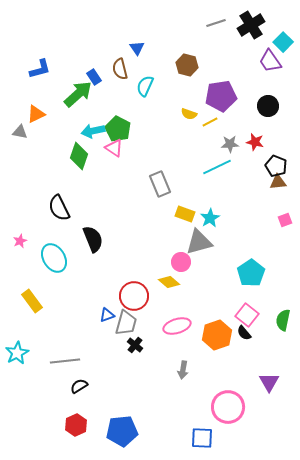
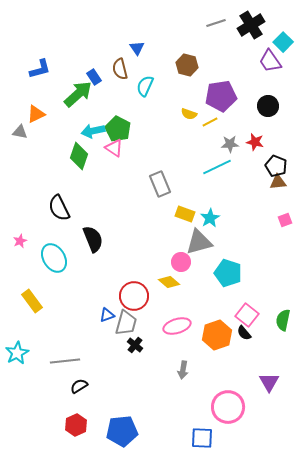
cyan pentagon at (251, 273): moved 23 px left; rotated 20 degrees counterclockwise
